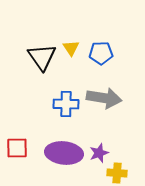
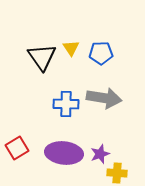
red square: rotated 30 degrees counterclockwise
purple star: moved 1 px right, 1 px down
